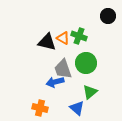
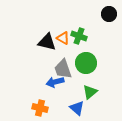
black circle: moved 1 px right, 2 px up
